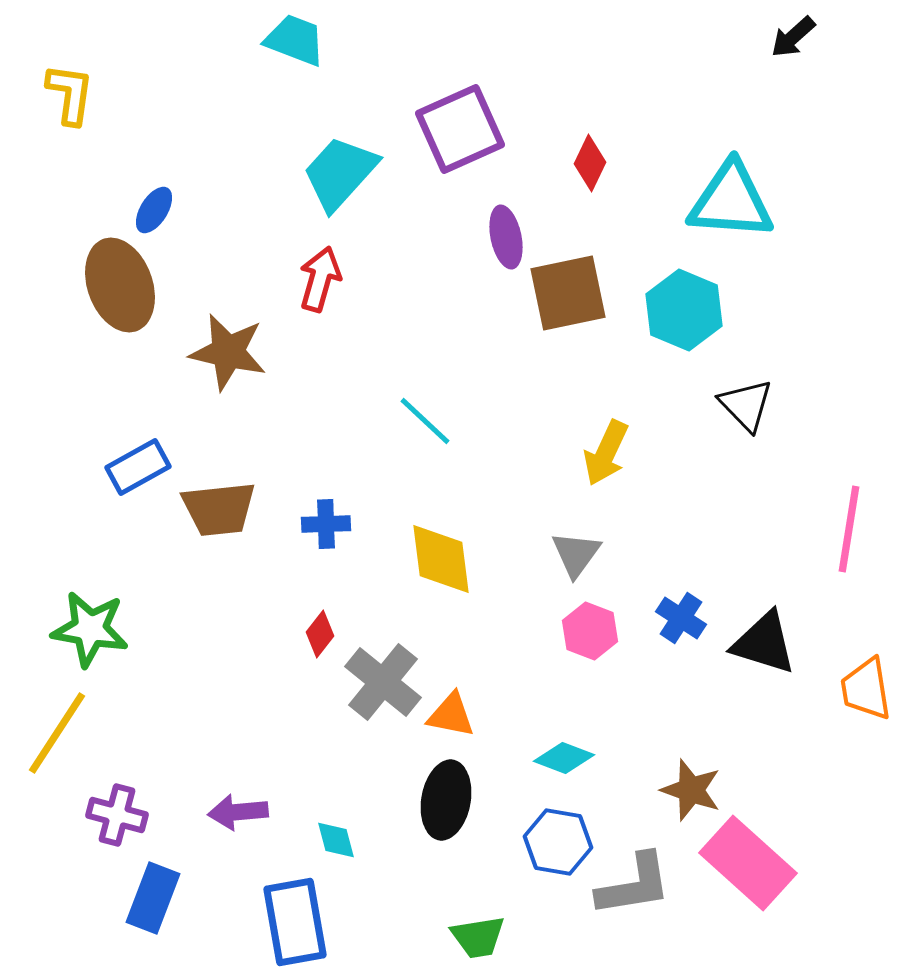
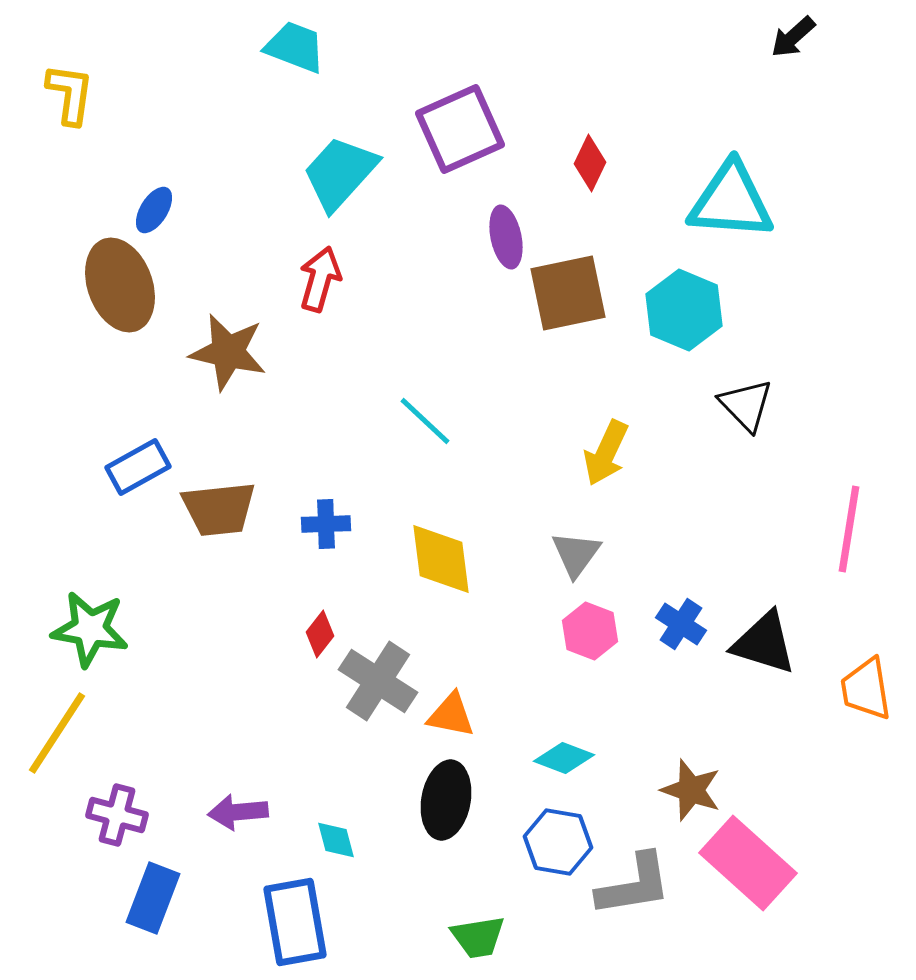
cyan trapezoid at (295, 40): moved 7 px down
blue cross at (681, 618): moved 6 px down
gray cross at (383, 682): moved 5 px left, 1 px up; rotated 6 degrees counterclockwise
